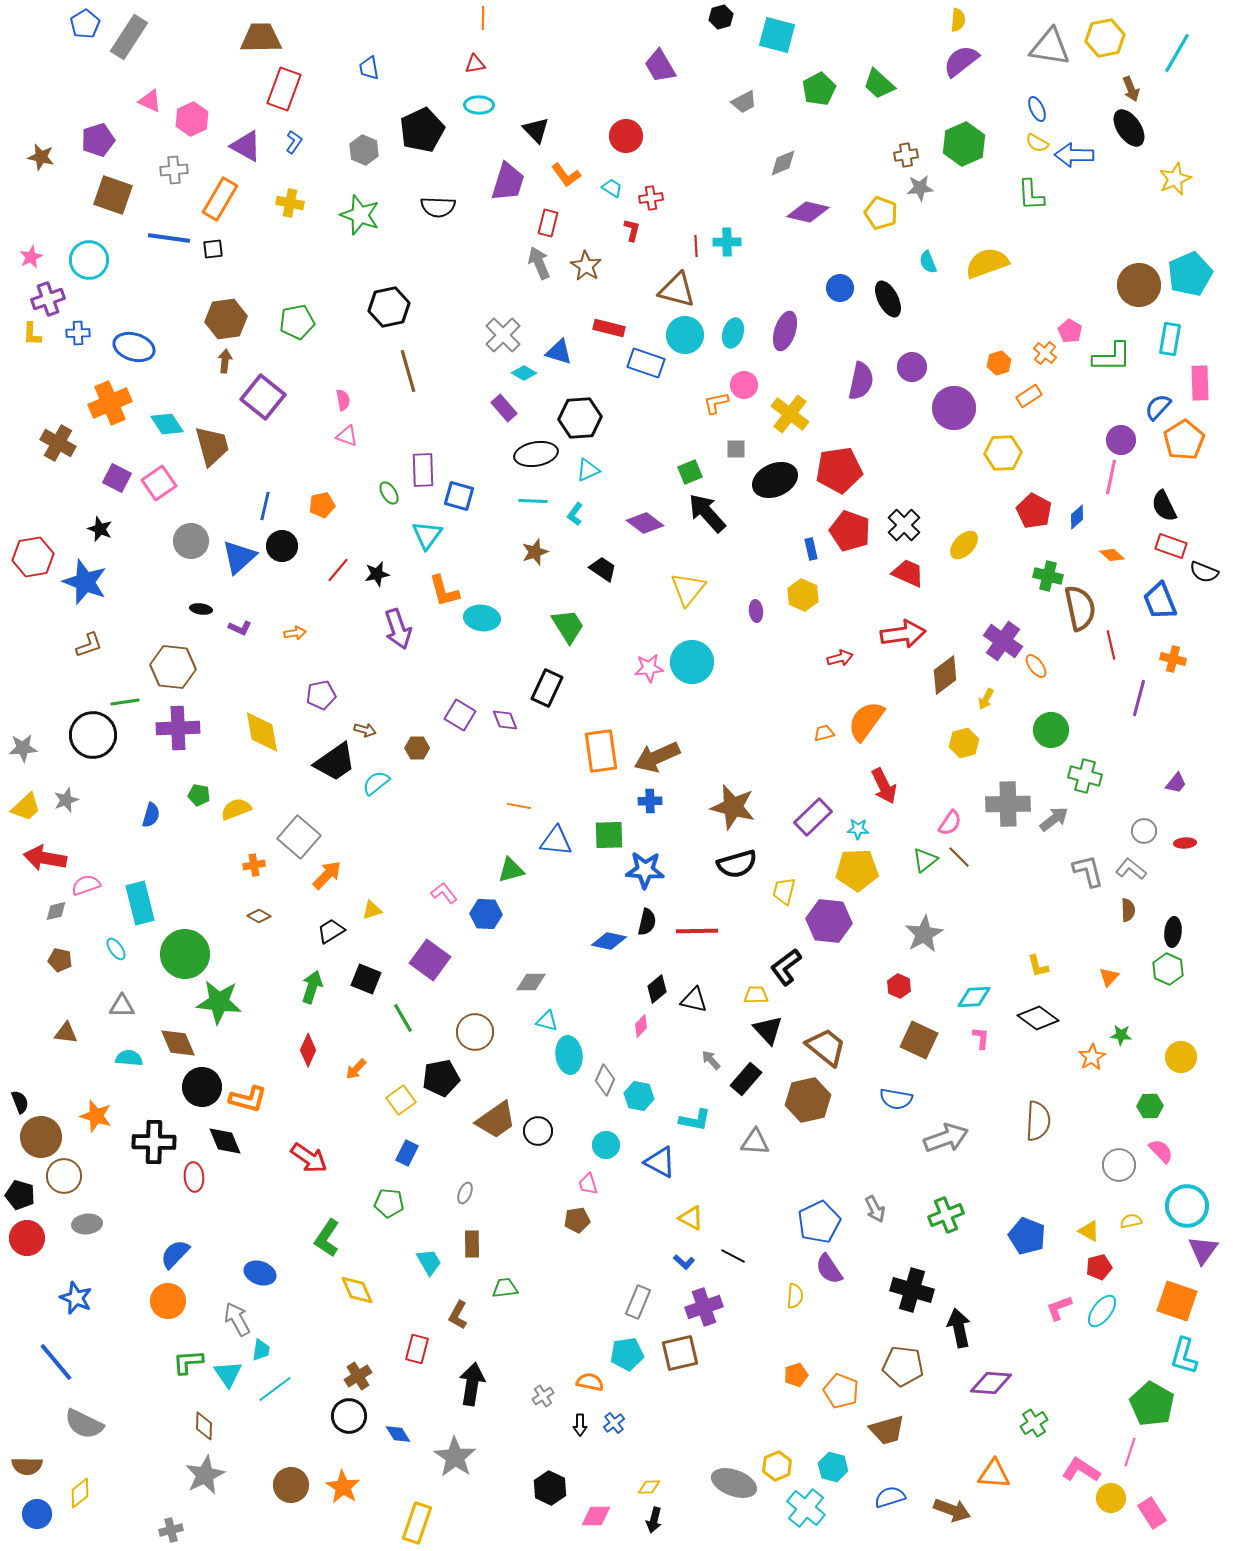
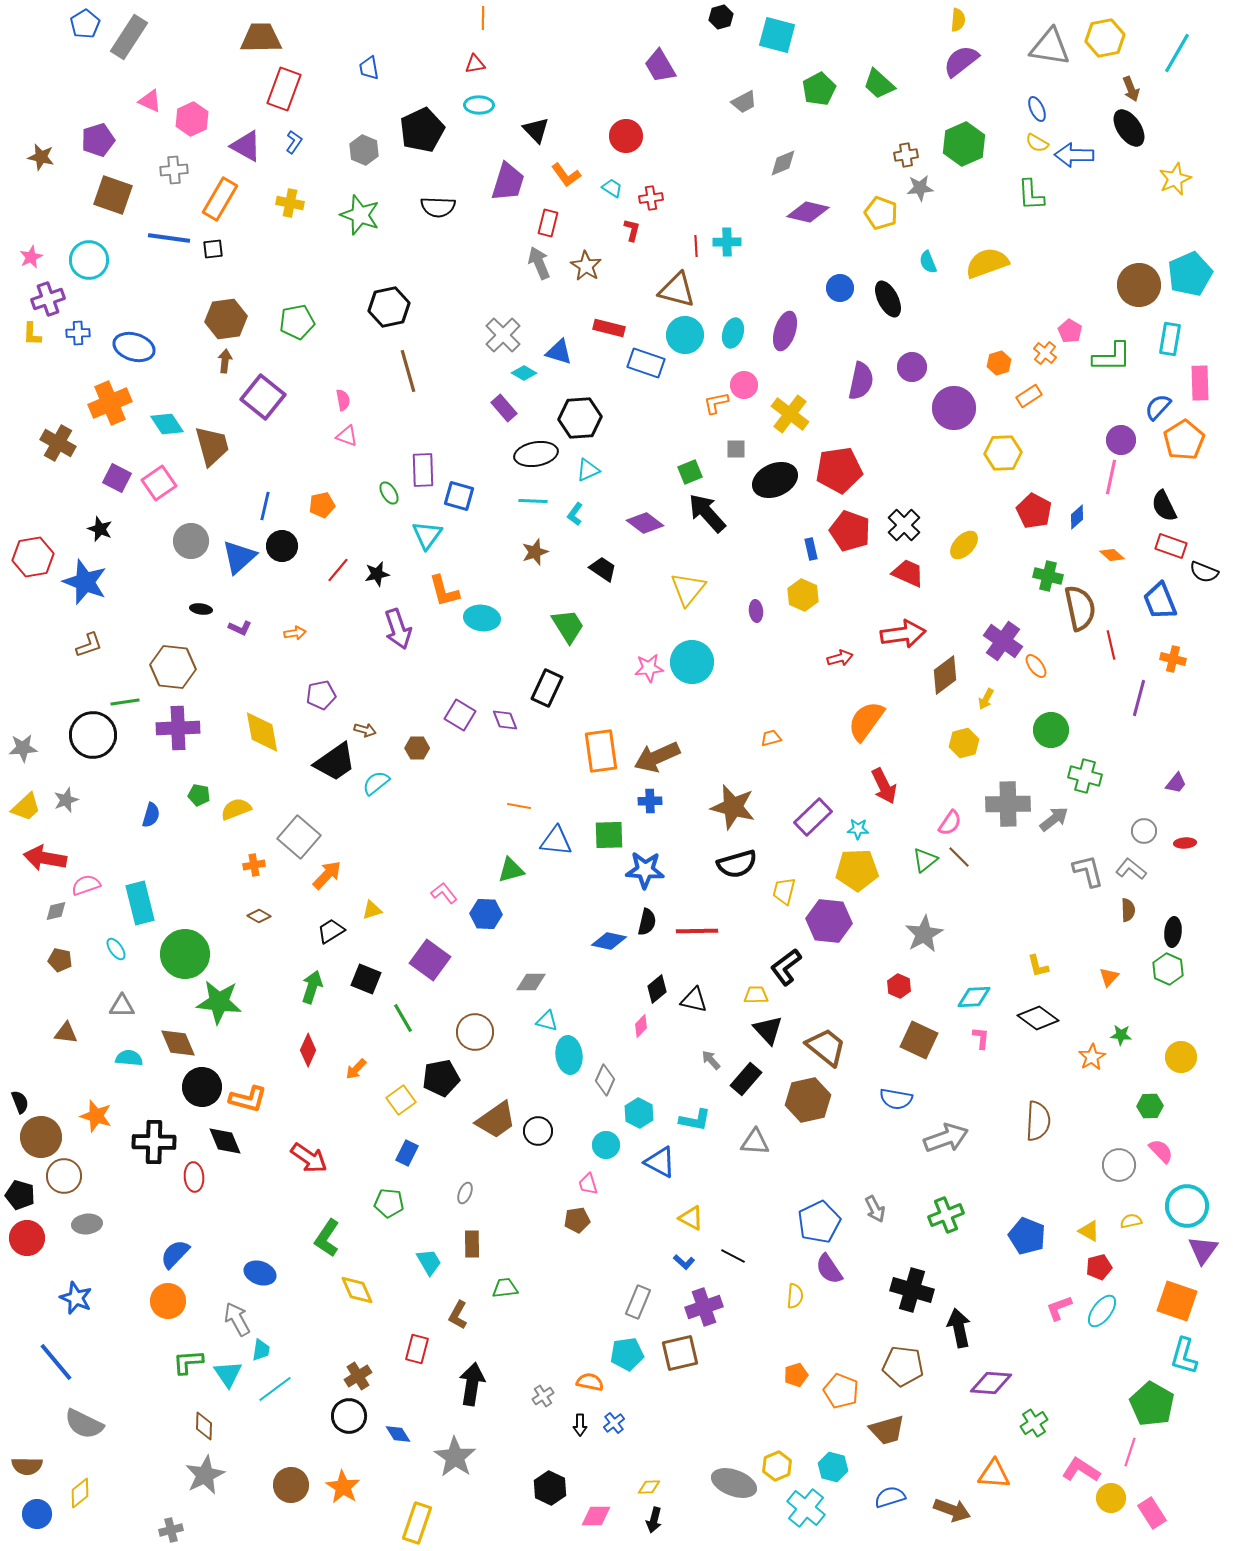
orange trapezoid at (824, 733): moved 53 px left, 5 px down
cyan hexagon at (639, 1096): moved 17 px down; rotated 16 degrees clockwise
